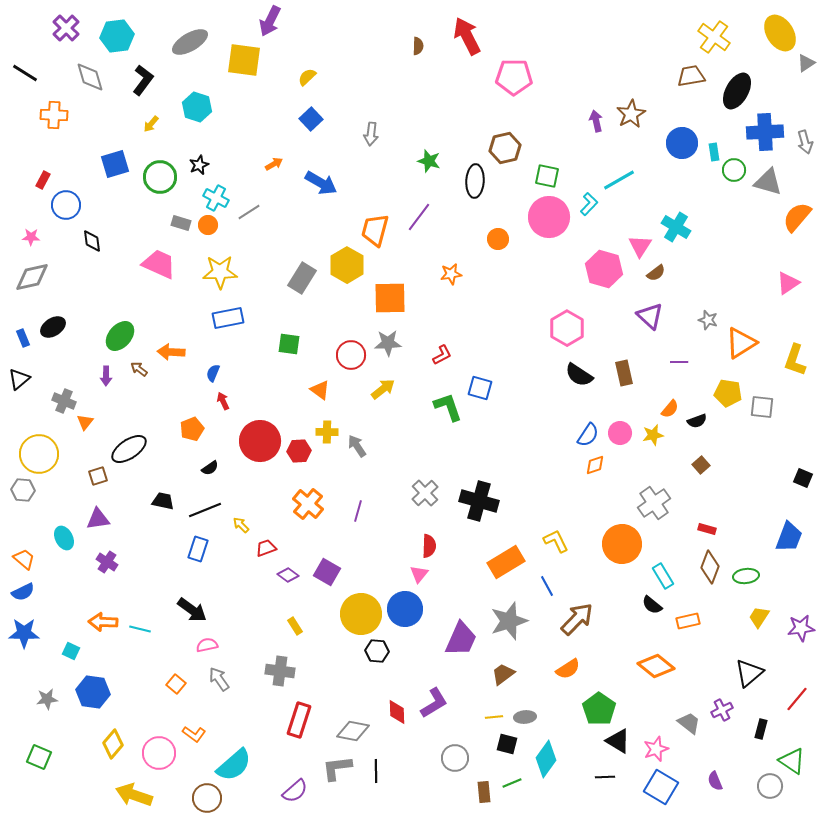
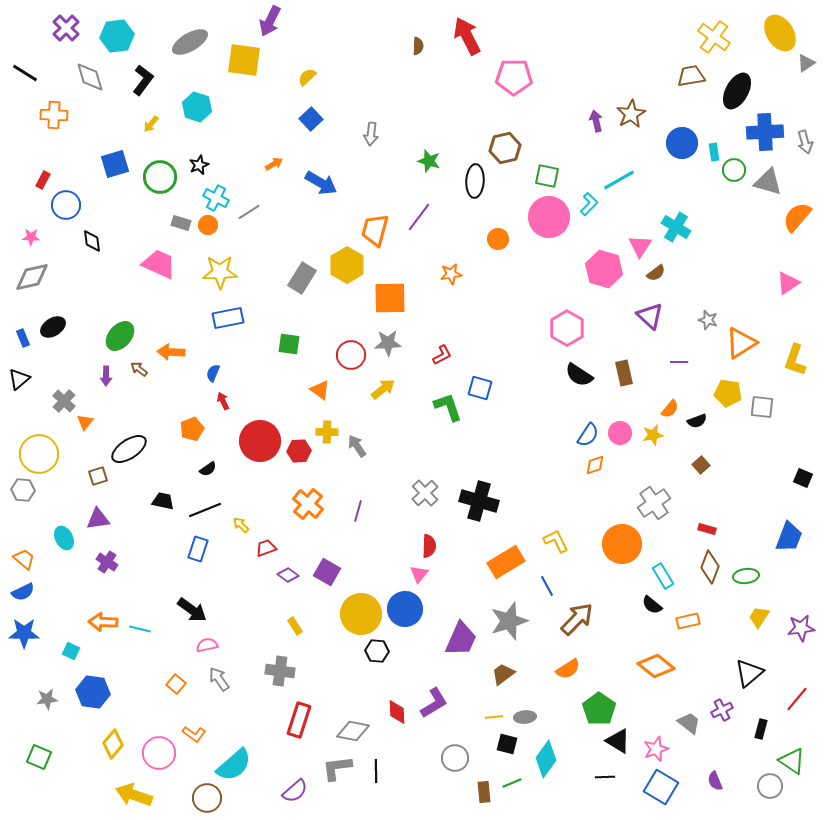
gray cross at (64, 401): rotated 20 degrees clockwise
black semicircle at (210, 468): moved 2 px left, 1 px down
